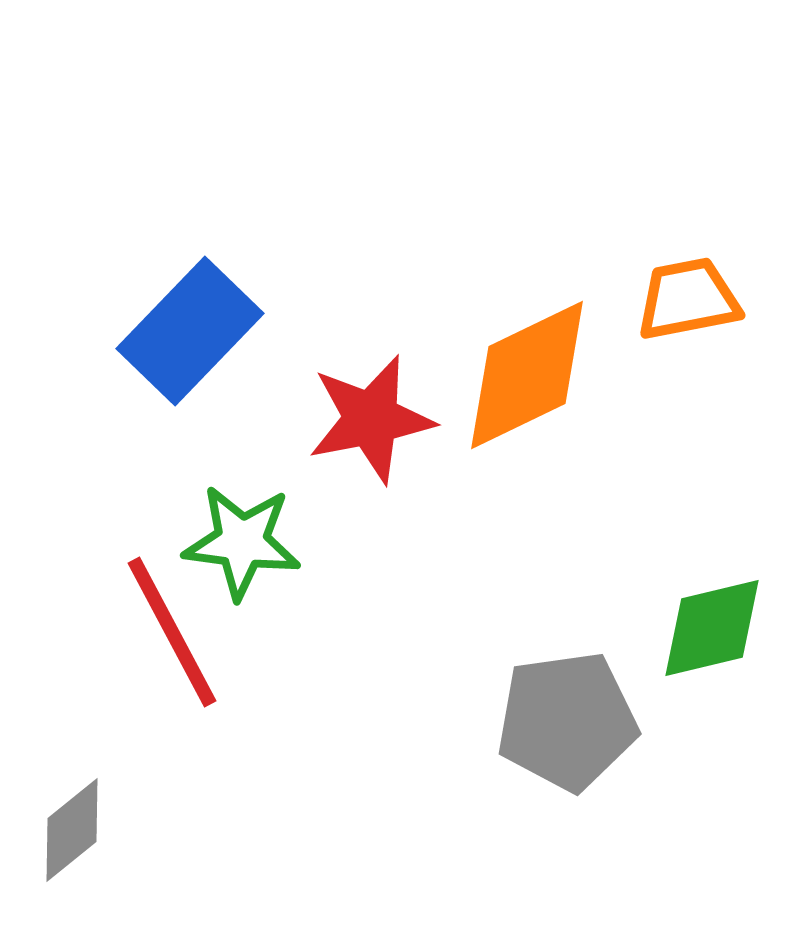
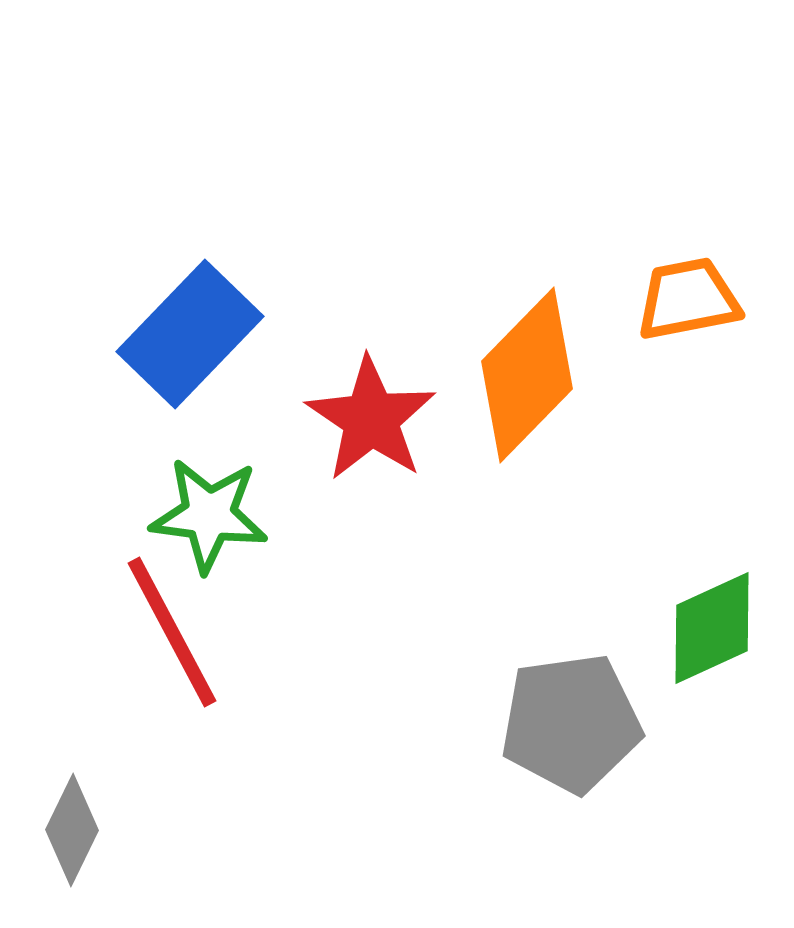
blue rectangle: moved 3 px down
orange diamond: rotated 20 degrees counterclockwise
red star: rotated 27 degrees counterclockwise
green star: moved 33 px left, 27 px up
green diamond: rotated 11 degrees counterclockwise
gray pentagon: moved 4 px right, 2 px down
gray diamond: rotated 25 degrees counterclockwise
